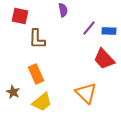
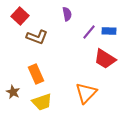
purple semicircle: moved 4 px right, 4 px down
red square: rotated 30 degrees clockwise
purple line: moved 4 px down
brown L-shape: moved 2 px up; rotated 70 degrees counterclockwise
red trapezoid: moved 1 px right; rotated 15 degrees counterclockwise
orange triangle: rotated 30 degrees clockwise
yellow trapezoid: rotated 20 degrees clockwise
